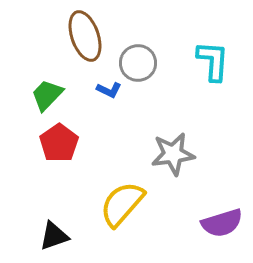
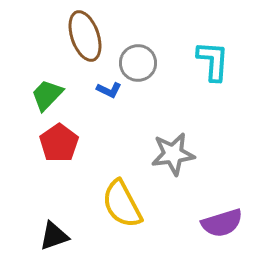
yellow semicircle: rotated 69 degrees counterclockwise
